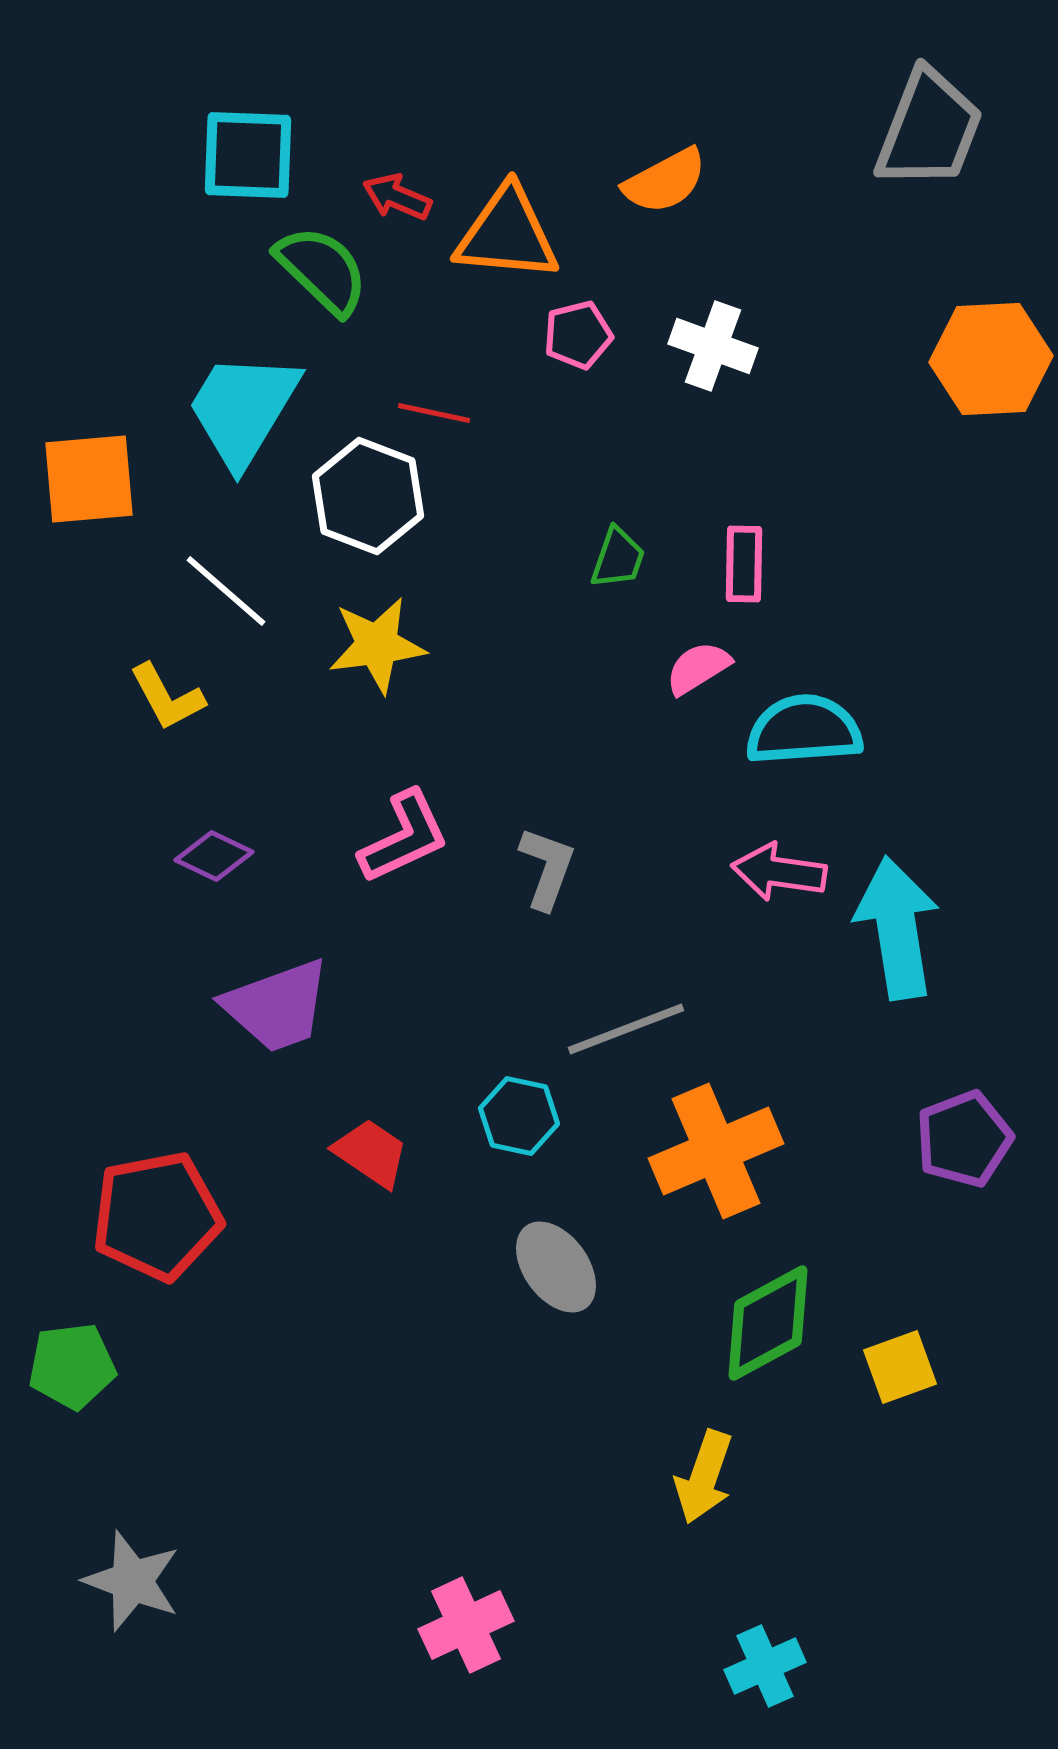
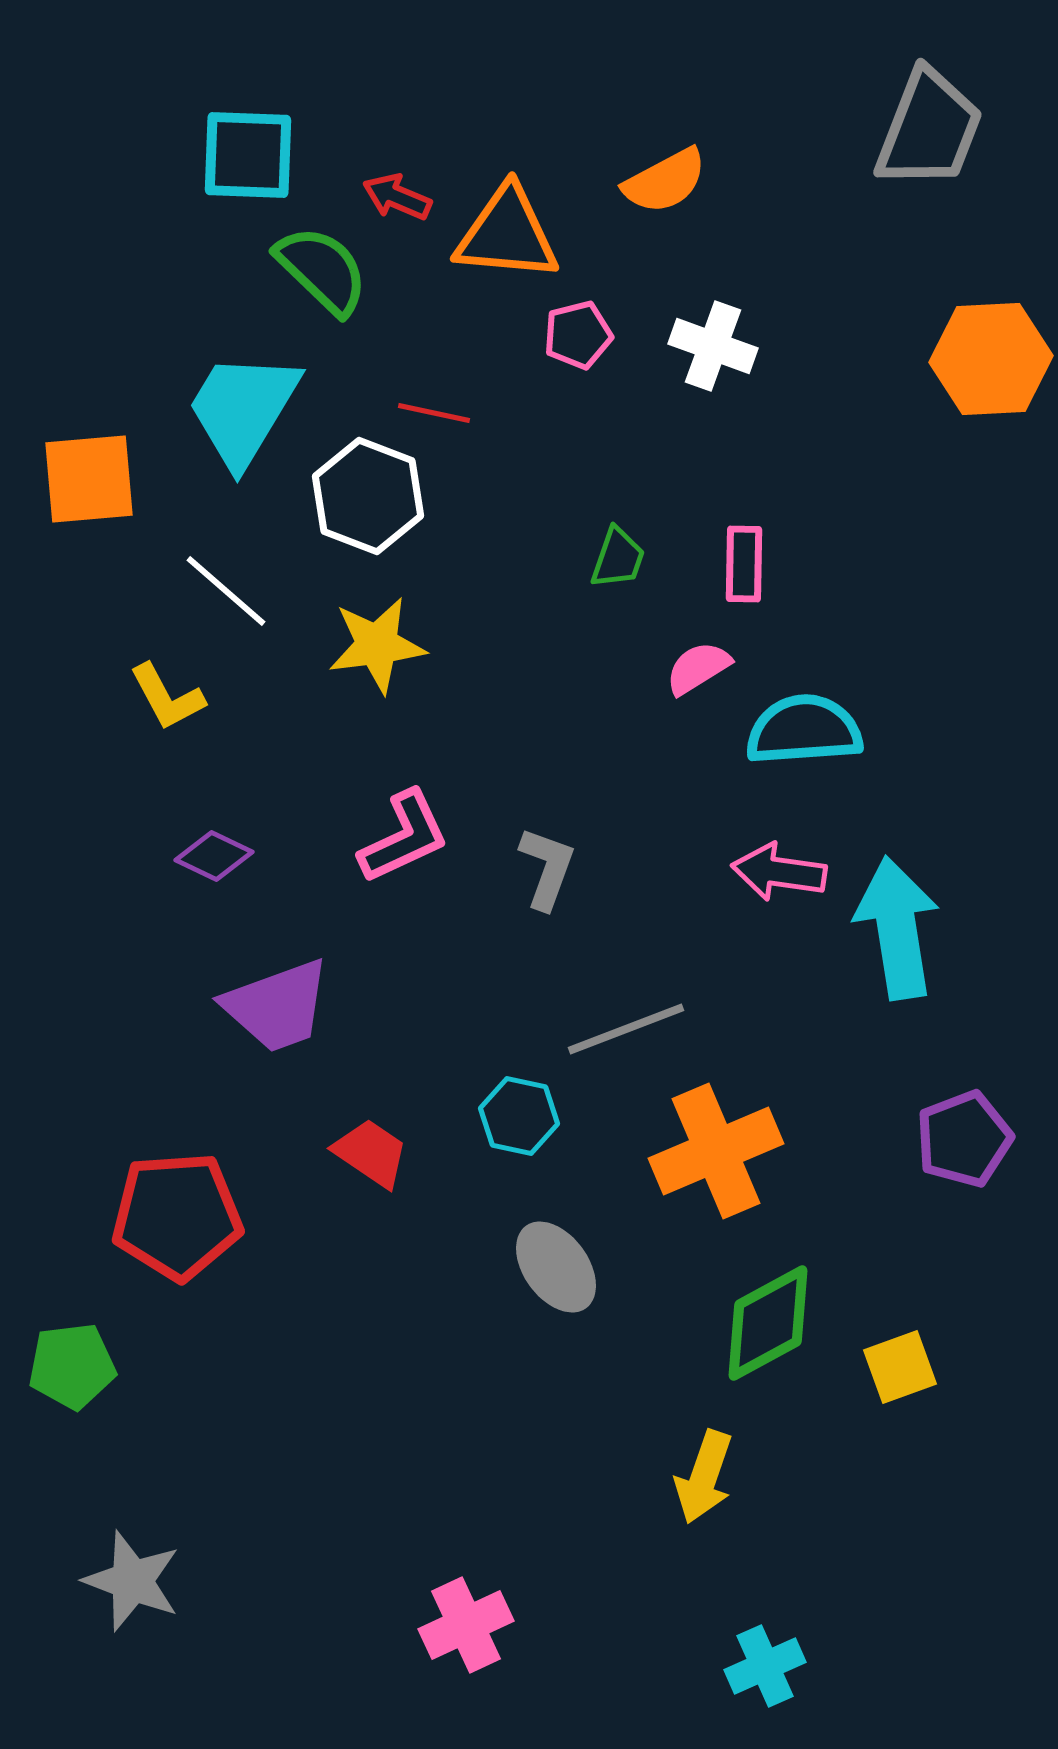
red pentagon: moved 20 px right; rotated 7 degrees clockwise
